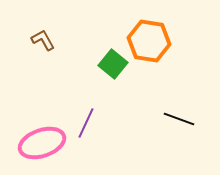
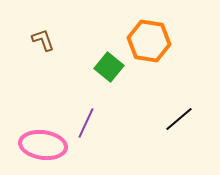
brown L-shape: rotated 10 degrees clockwise
green square: moved 4 px left, 3 px down
black line: rotated 60 degrees counterclockwise
pink ellipse: moved 1 px right, 2 px down; rotated 27 degrees clockwise
